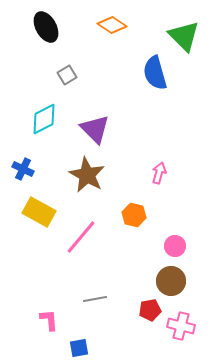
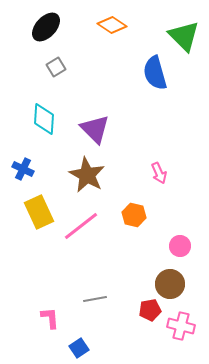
black ellipse: rotated 72 degrees clockwise
gray square: moved 11 px left, 8 px up
cyan diamond: rotated 60 degrees counterclockwise
pink arrow: rotated 140 degrees clockwise
yellow rectangle: rotated 36 degrees clockwise
pink line: moved 11 px up; rotated 12 degrees clockwise
pink circle: moved 5 px right
brown circle: moved 1 px left, 3 px down
pink L-shape: moved 1 px right, 2 px up
blue square: rotated 24 degrees counterclockwise
